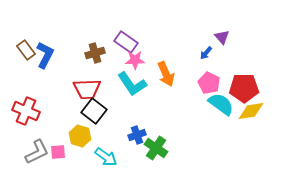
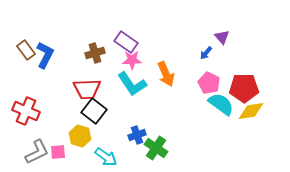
pink star: moved 3 px left
